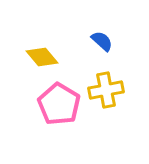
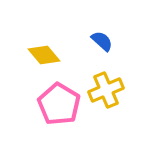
yellow diamond: moved 2 px right, 2 px up
yellow cross: rotated 12 degrees counterclockwise
